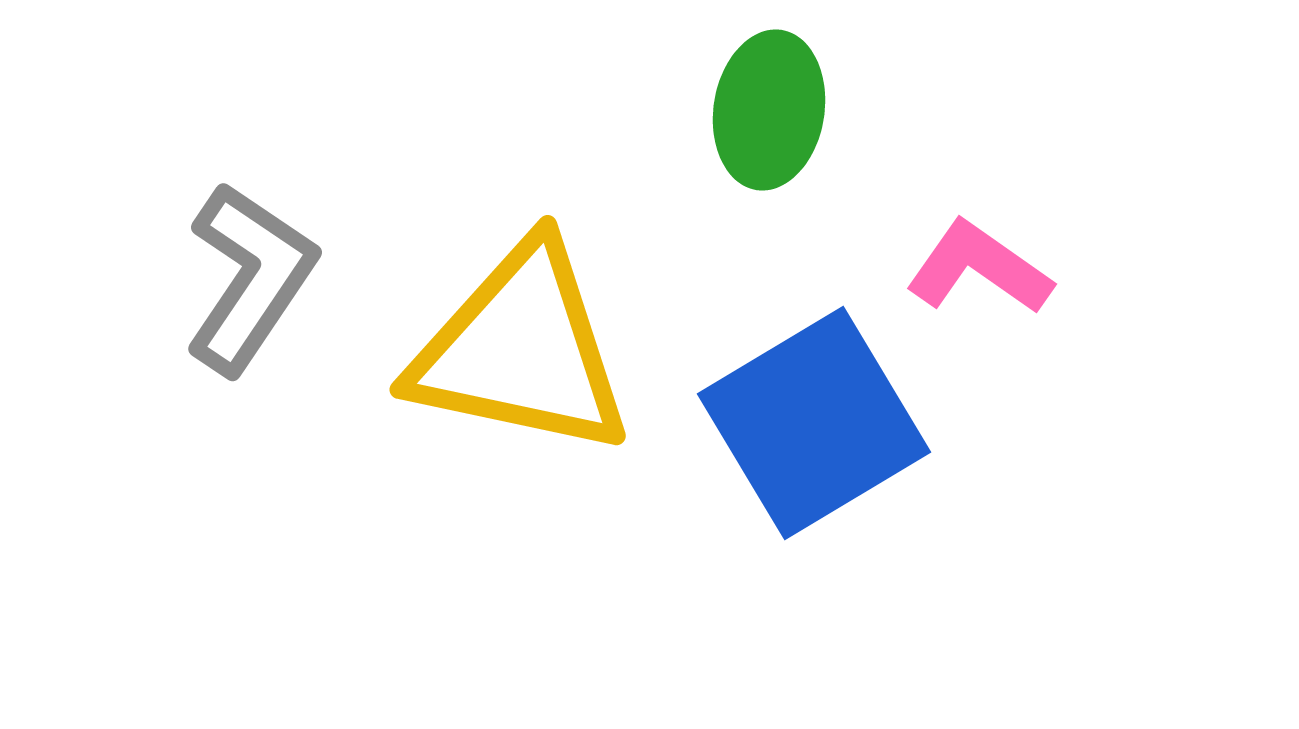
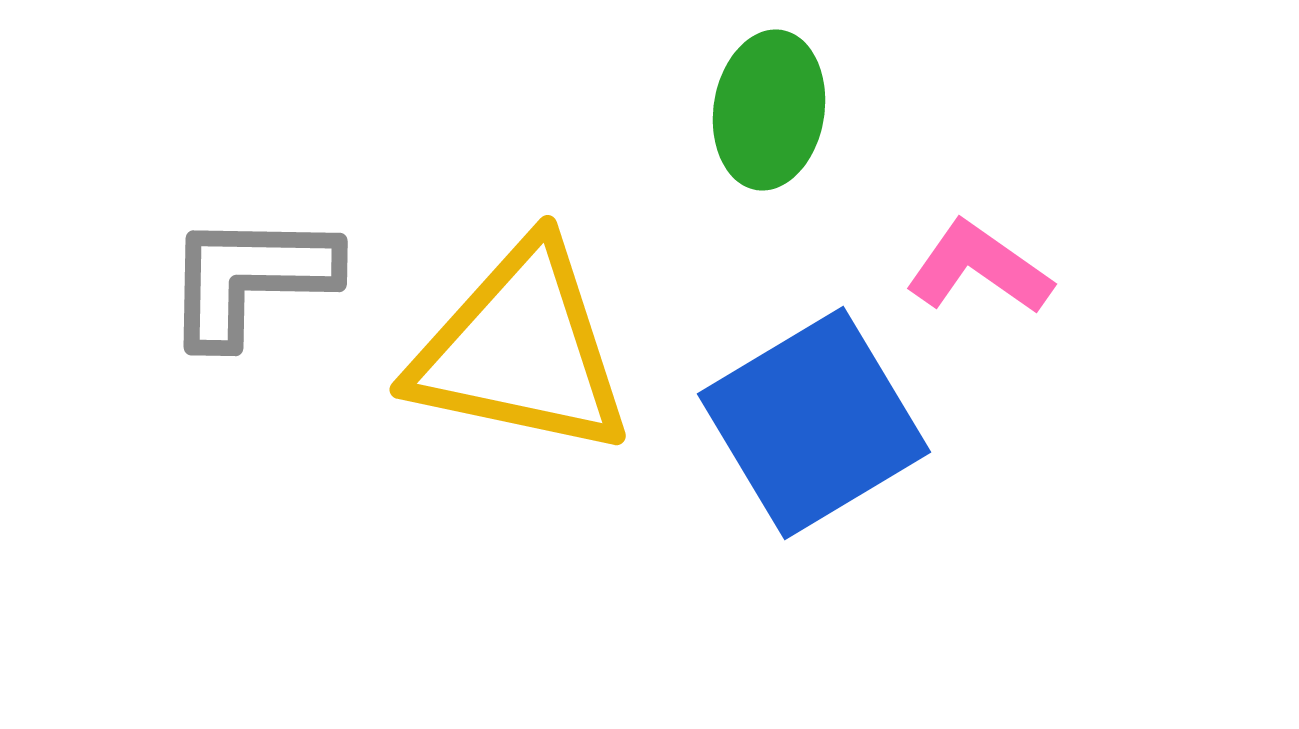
gray L-shape: rotated 123 degrees counterclockwise
